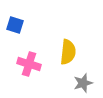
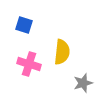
blue square: moved 9 px right
yellow semicircle: moved 6 px left
